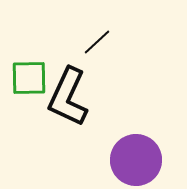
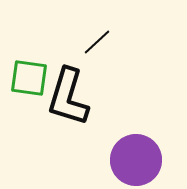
green square: rotated 9 degrees clockwise
black L-shape: rotated 8 degrees counterclockwise
